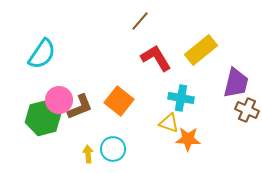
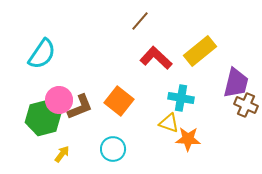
yellow rectangle: moved 1 px left, 1 px down
red L-shape: rotated 16 degrees counterclockwise
brown cross: moved 1 px left, 5 px up
yellow arrow: moved 26 px left; rotated 42 degrees clockwise
